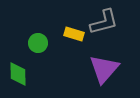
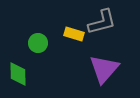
gray L-shape: moved 2 px left
